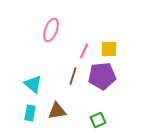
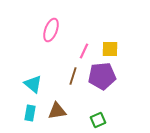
yellow square: moved 1 px right
